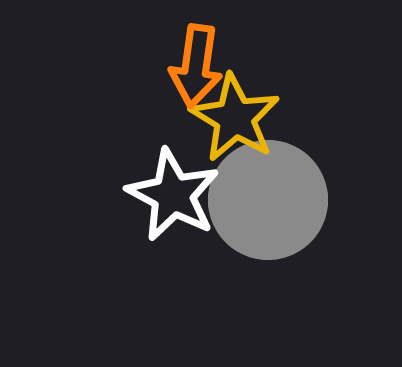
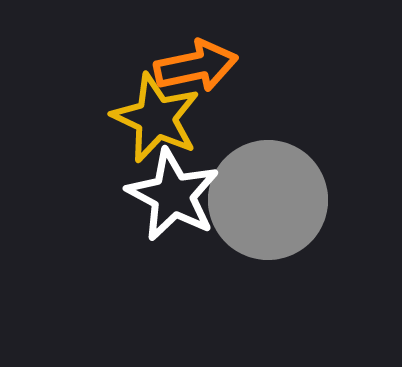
orange arrow: rotated 110 degrees counterclockwise
yellow star: moved 79 px left; rotated 6 degrees counterclockwise
